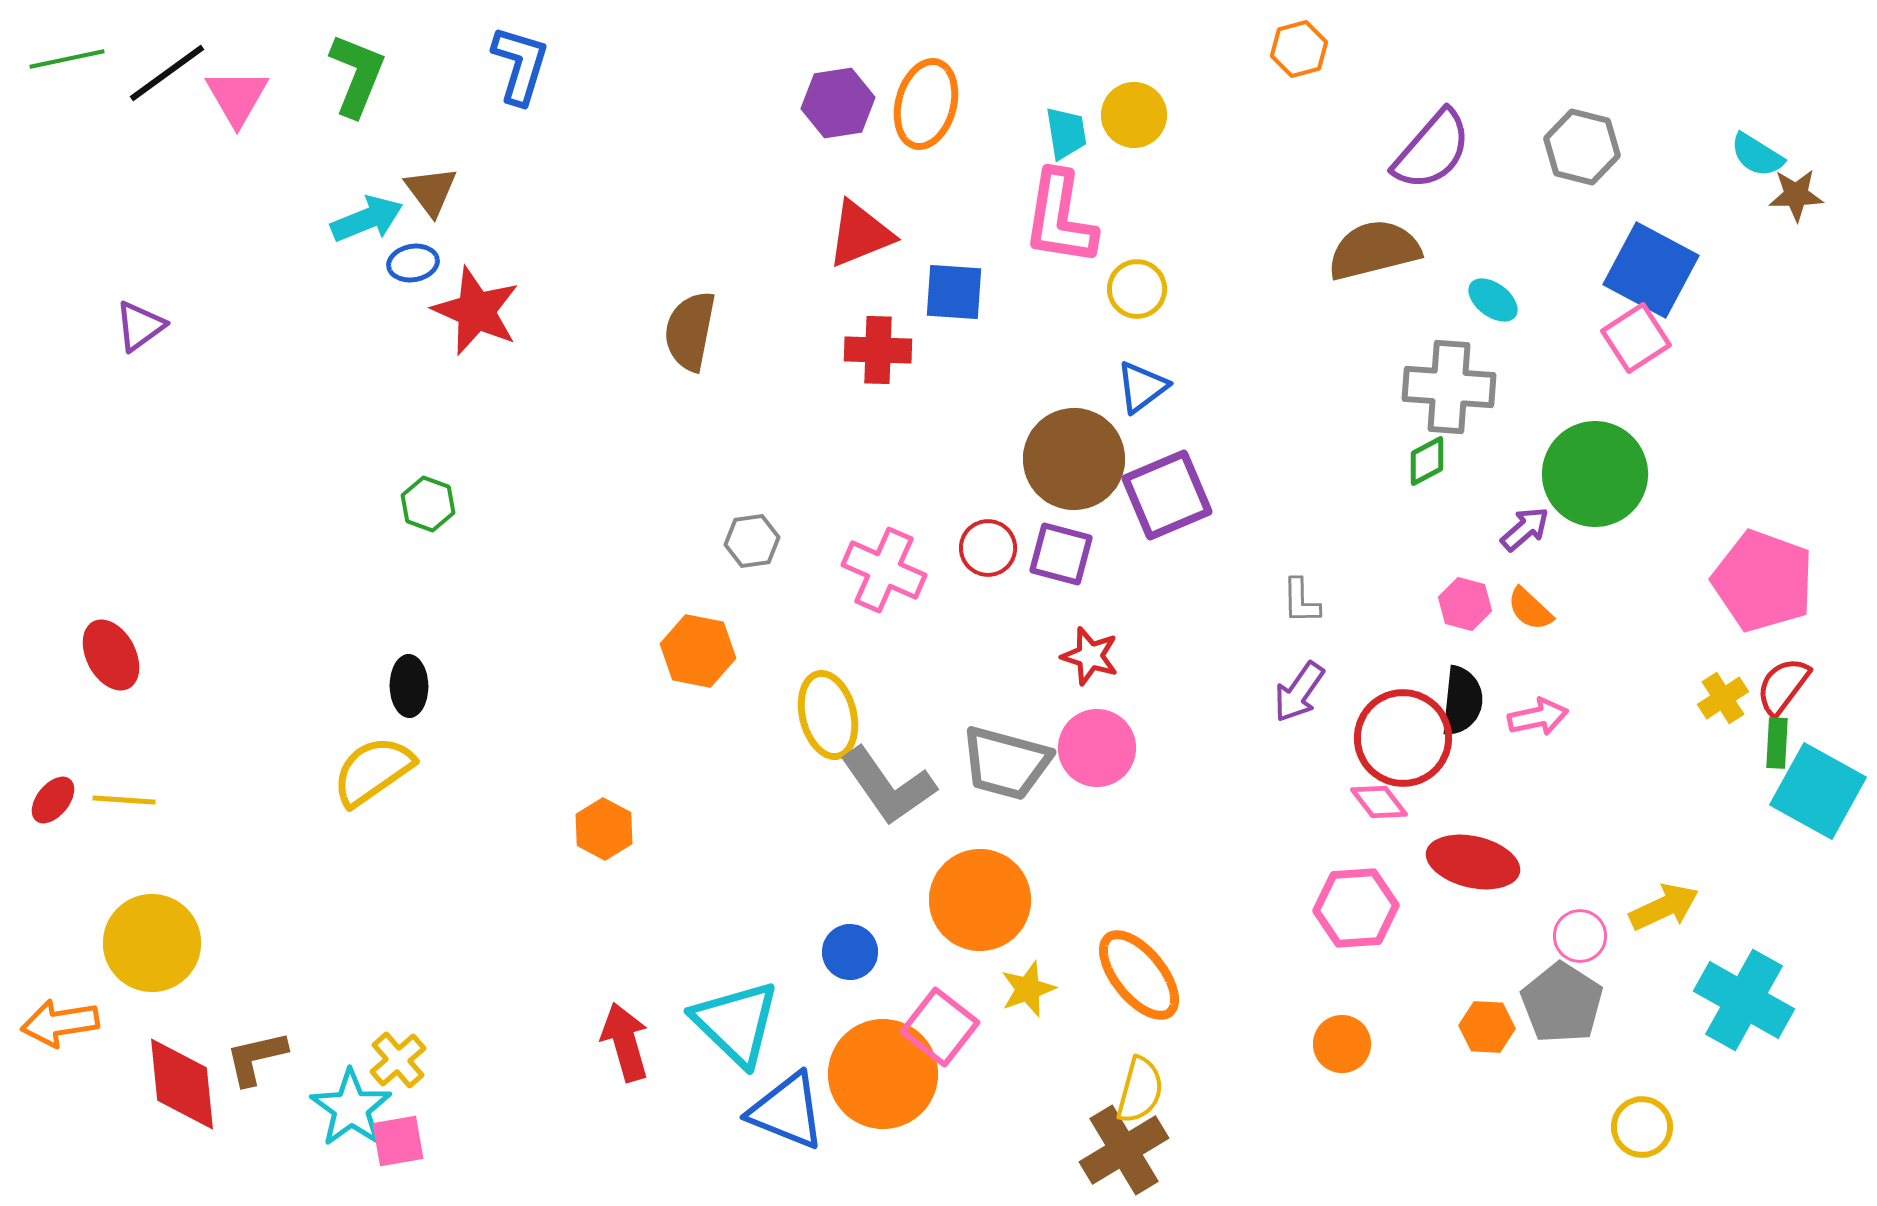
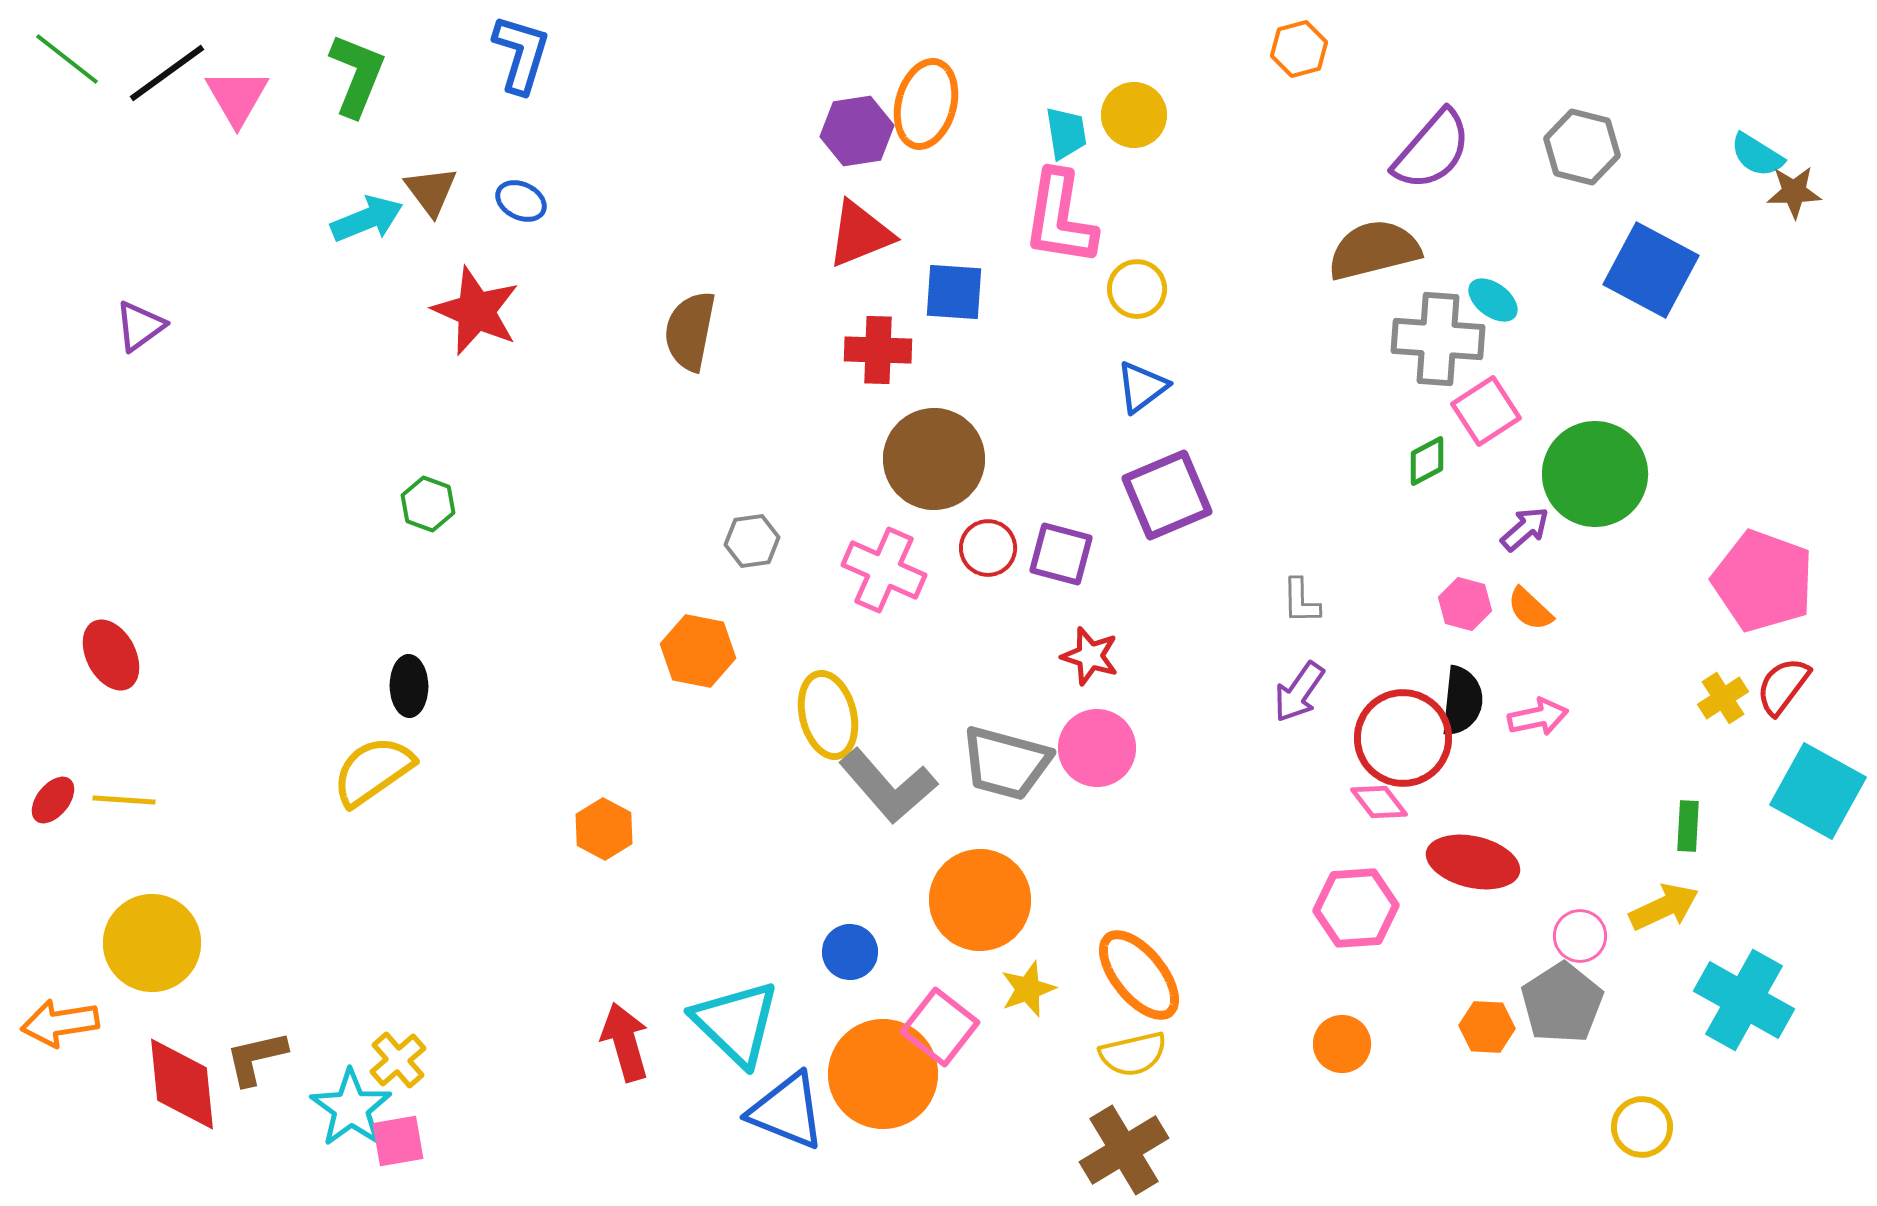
green line at (67, 59): rotated 50 degrees clockwise
blue L-shape at (520, 65): moved 1 px right, 11 px up
purple hexagon at (838, 103): moved 19 px right, 28 px down
brown star at (1796, 195): moved 2 px left, 3 px up
blue ellipse at (413, 263): moved 108 px right, 62 px up; rotated 36 degrees clockwise
pink square at (1636, 338): moved 150 px left, 73 px down
gray cross at (1449, 387): moved 11 px left, 48 px up
brown circle at (1074, 459): moved 140 px left
green rectangle at (1777, 743): moved 89 px left, 83 px down
gray L-shape at (888, 786): rotated 6 degrees counterclockwise
gray pentagon at (1562, 1003): rotated 6 degrees clockwise
yellow semicircle at (1140, 1090): moved 7 px left, 36 px up; rotated 62 degrees clockwise
